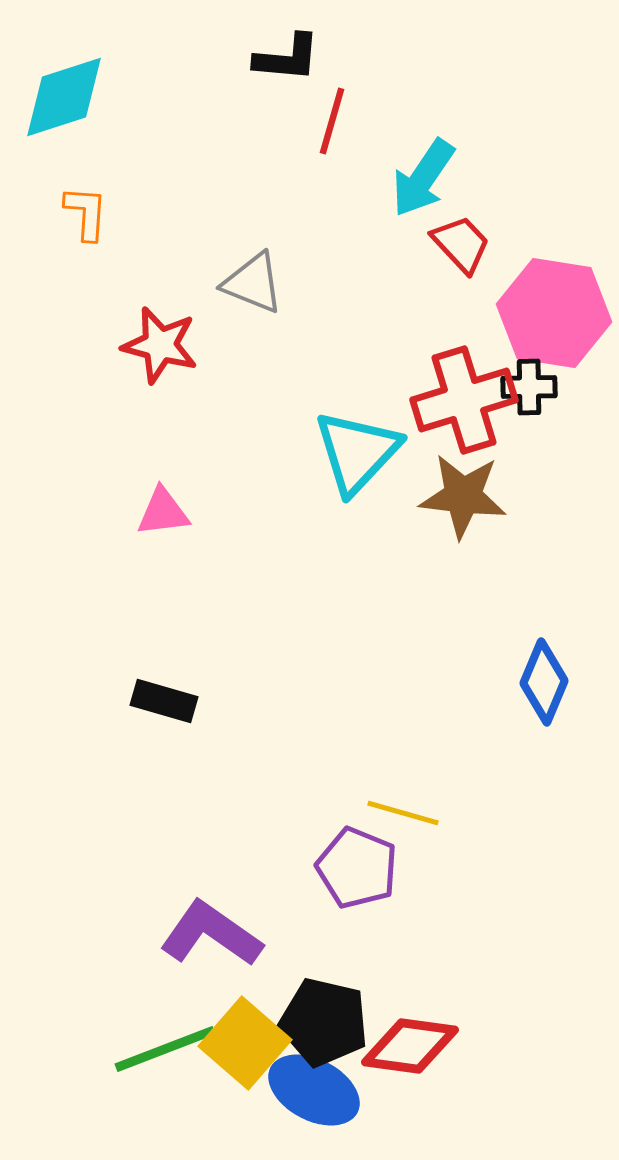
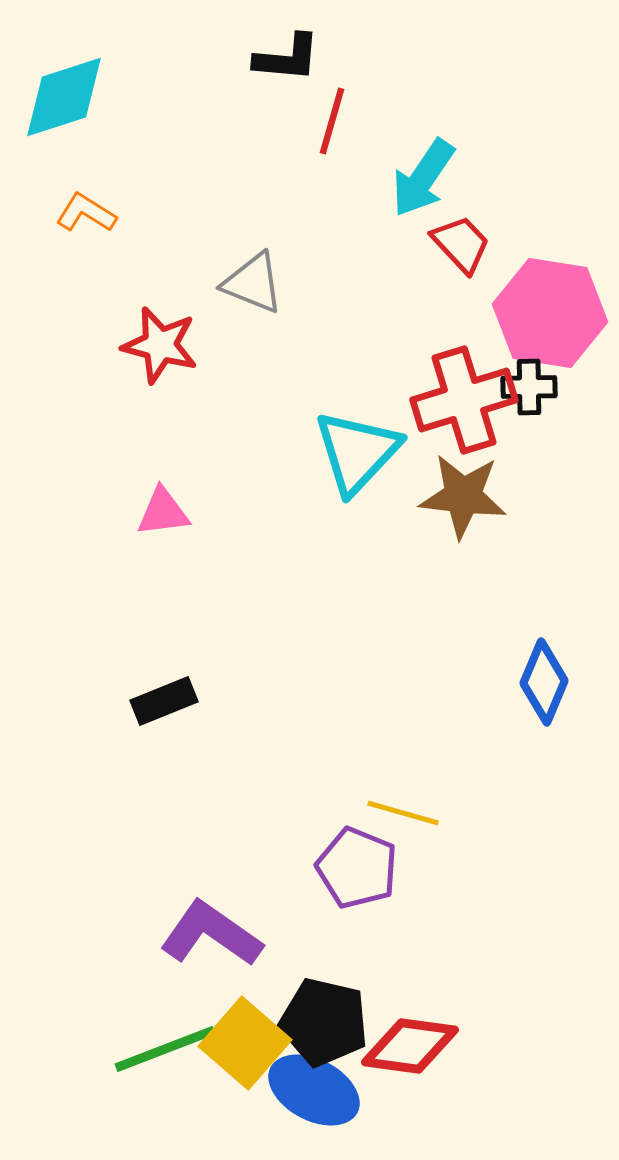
orange L-shape: rotated 62 degrees counterclockwise
pink hexagon: moved 4 px left
black rectangle: rotated 38 degrees counterclockwise
